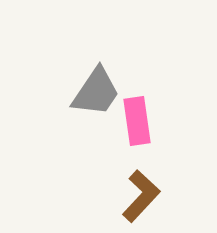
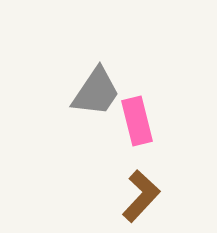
pink rectangle: rotated 6 degrees counterclockwise
